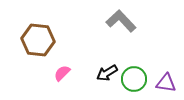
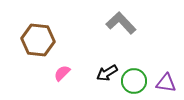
gray L-shape: moved 2 px down
green circle: moved 2 px down
